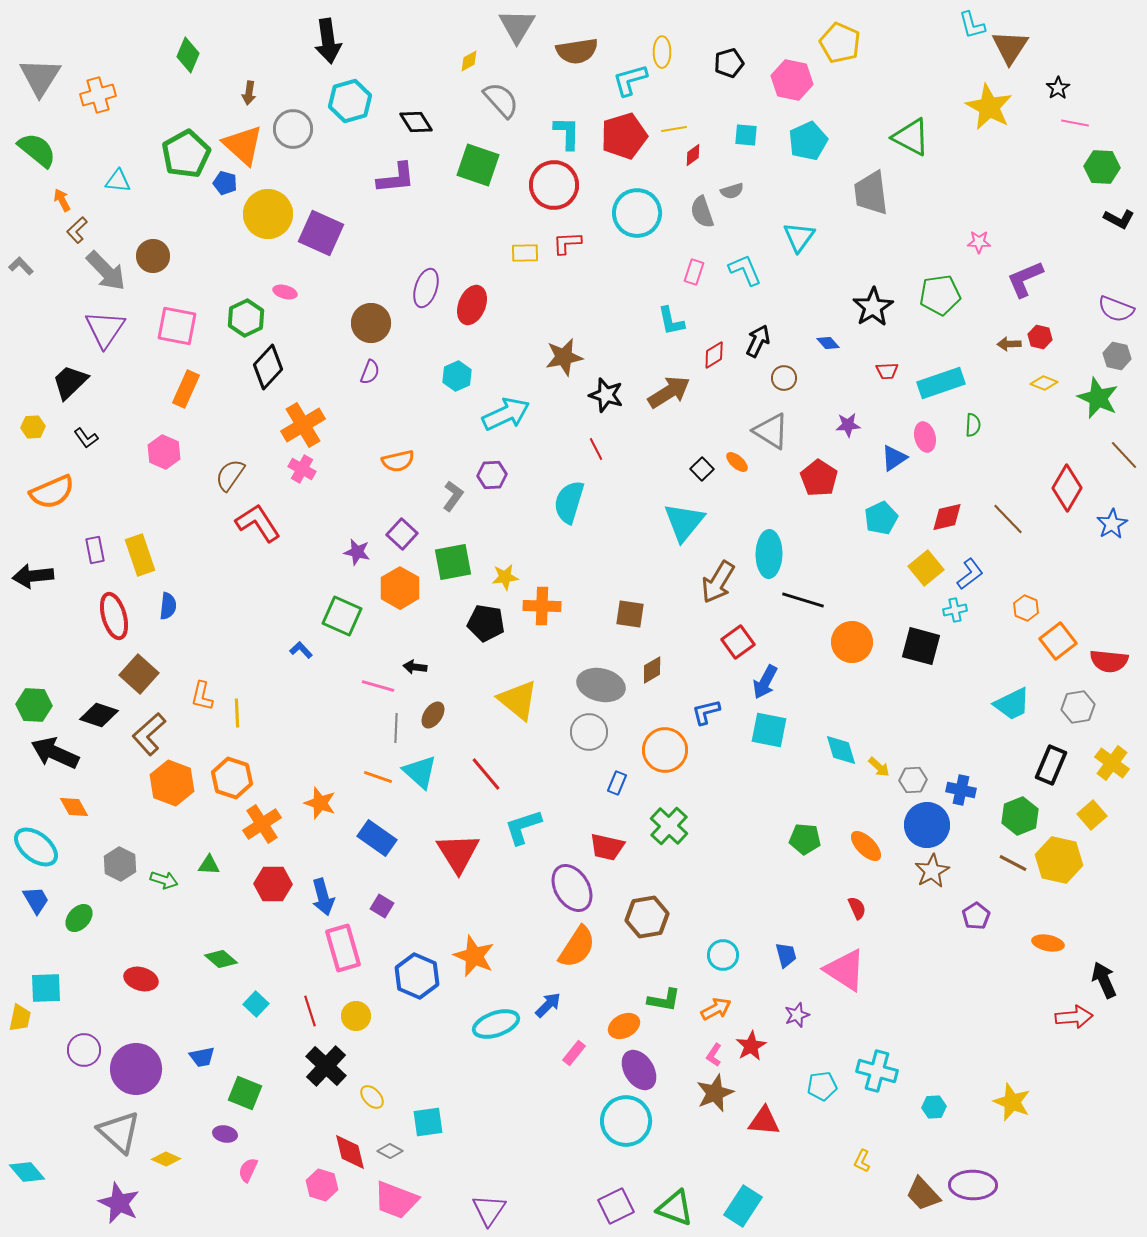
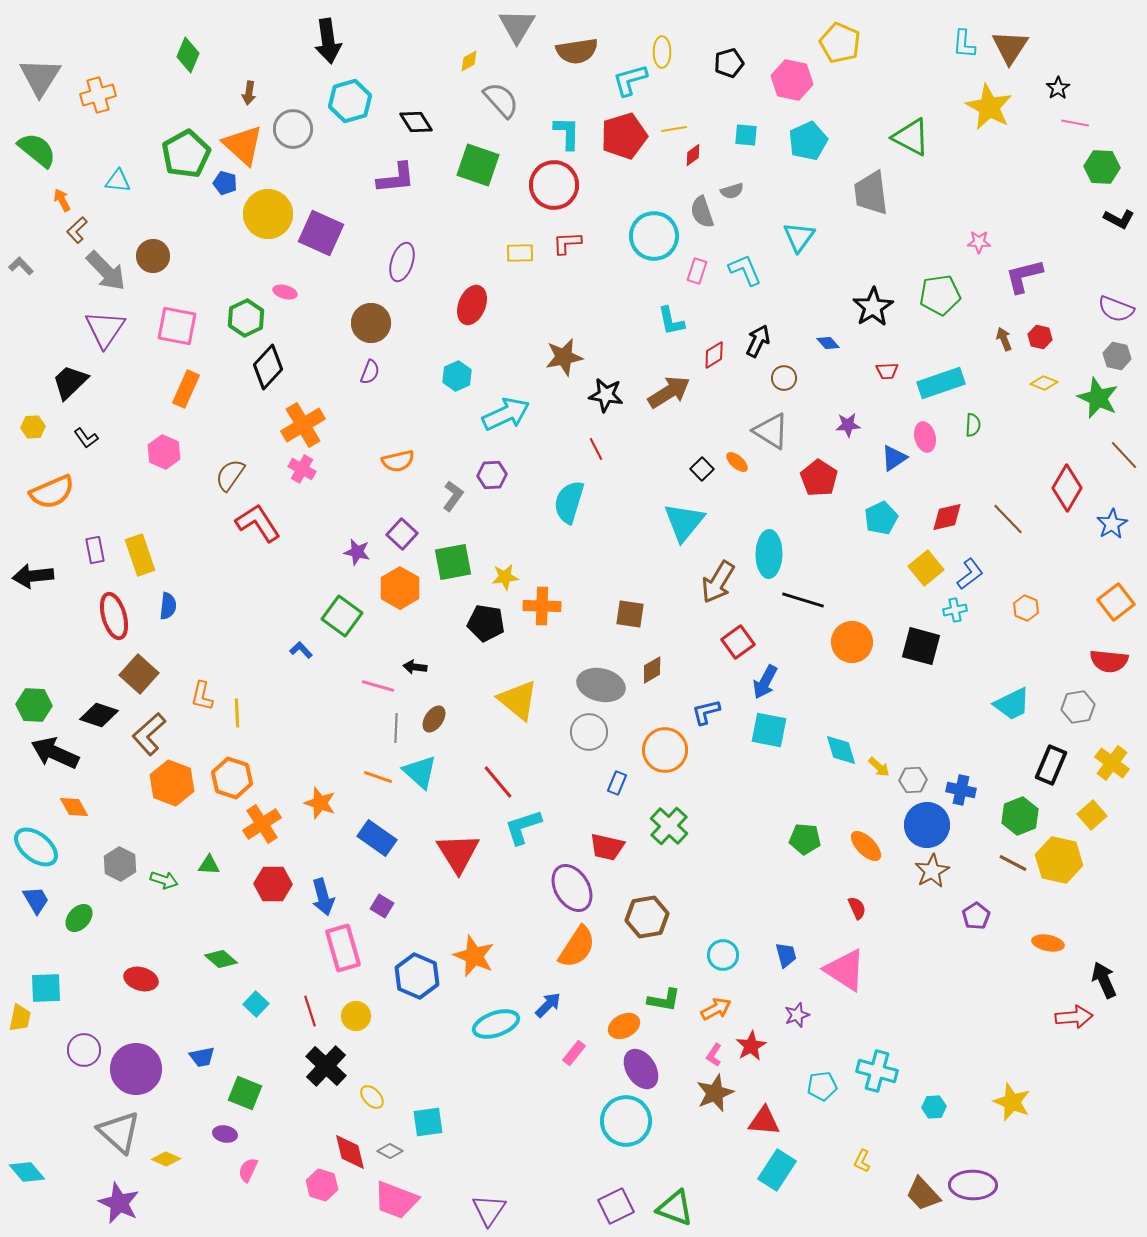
cyan L-shape at (972, 25): moved 8 px left, 19 px down; rotated 20 degrees clockwise
cyan circle at (637, 213): moved 17 px right, 23 px down
yellow rectangle at (525, 253): moved 5 px left
pink rectangle at (694, 272): moved 3 px right, 1 px up
purple L-shape at (1025, 279): moved 1 px left, 3 px up; rotated 9 degrees clockwise
purple ellipse at (426, 288): moved 24 px left, 26 px up
brown arrow at (1009, 344): moved 5 px left, 5 px up; rotated 70 degrees clockwise
black star at (606, 395): rotated 8 degrees counterclockwise
green square at (342, 616): rotated 12 degrees clockwise
orange square at (1058, 641): moved 58 px right, 39 px up
brown ellipse at (433, 715): moved 1 px right, 4 px down
red line at (486, 774): moved 12 px right, 8 px down
purple ellipse at (639, 1070): moved 2 px right, 1 px up
cyan rectangle at (743, 1206): moved 34 px right, 36 px up
